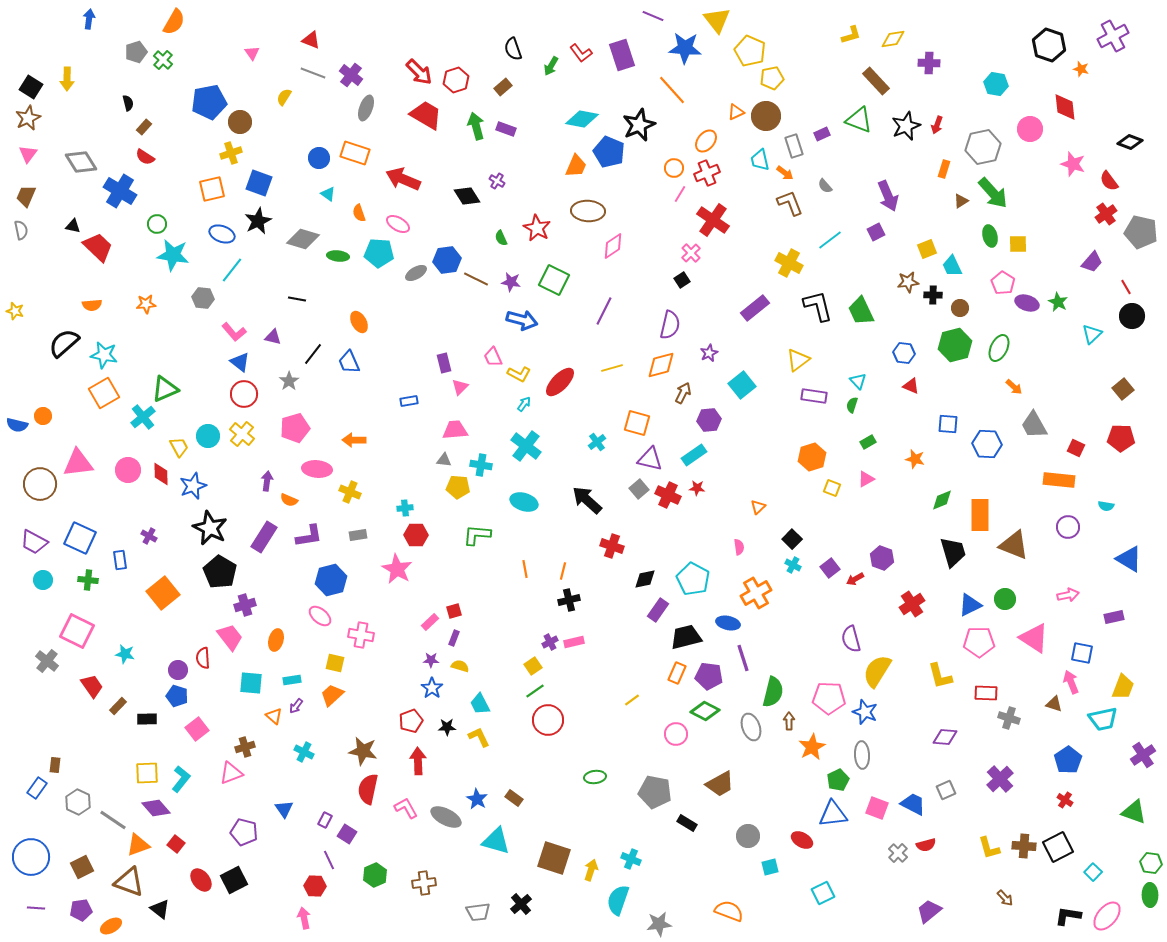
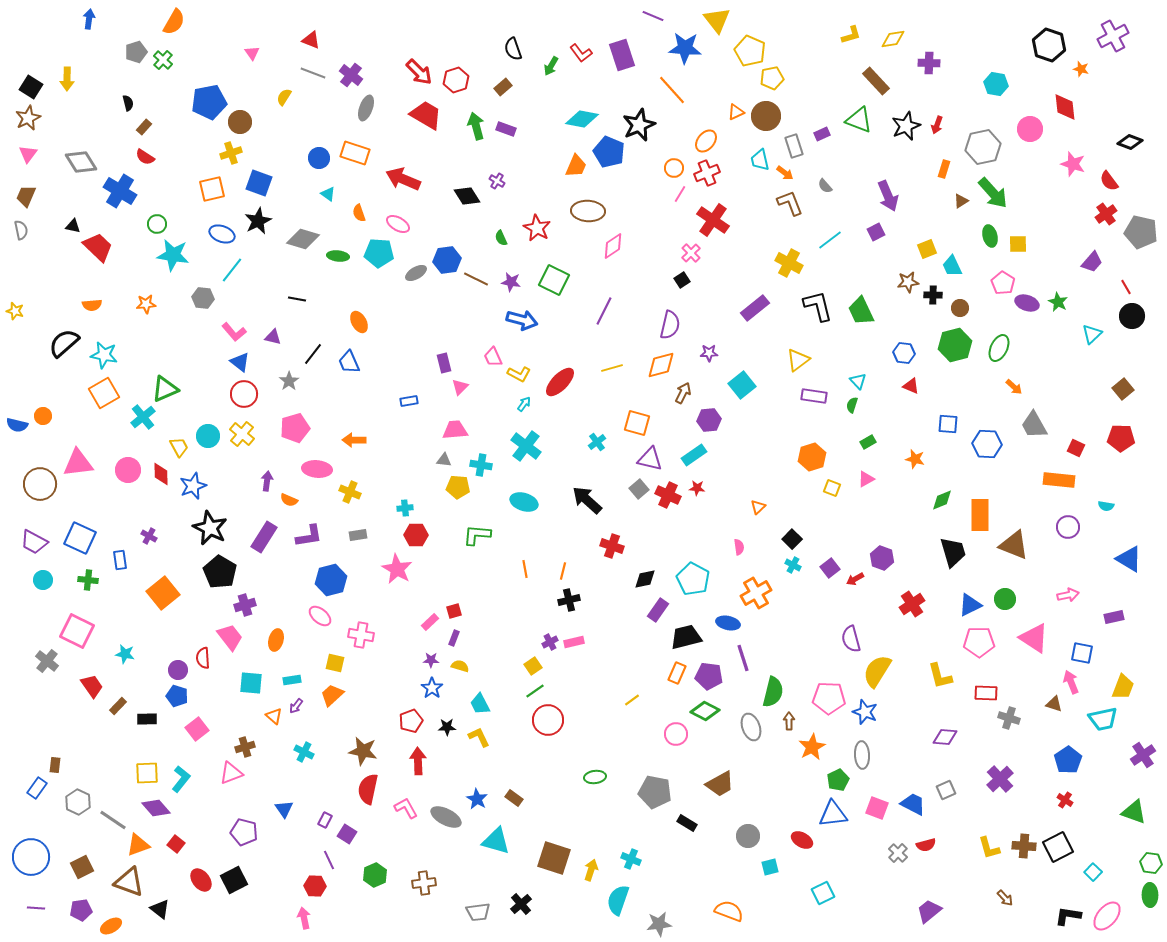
purple star at (709, 353): rotated 24 degrees clockwise
